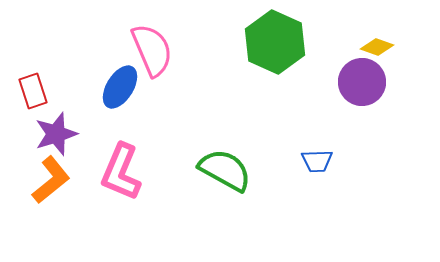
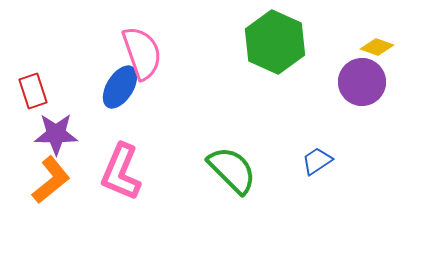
pink semicircle: moved 10 px left, 3 px down; rotated 4 degrees clockwise
purple star: rotated 18 degrees clockwise
blue trapezoid: rotated 148 degrees clockwise
green semicircle: moved 7 px right; rotated 16 degrees clockwise
